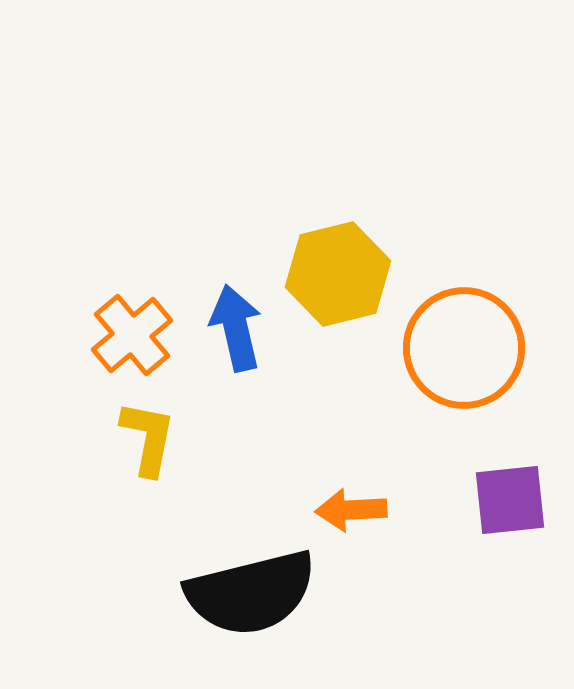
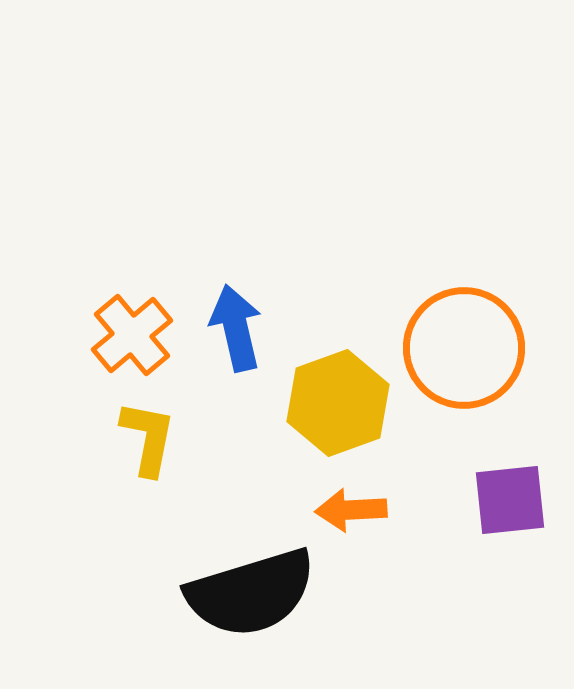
yellow hexagon: moved 129 px down; rotated 6 degrees counterclockwise
black semicircle: rotated 3 degrees counterclockwise
